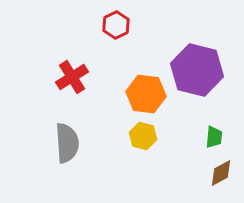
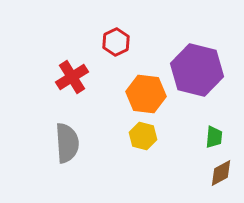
red hexagon: moved 17 px down
